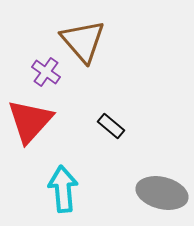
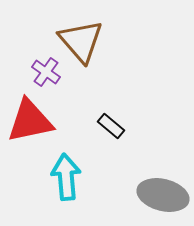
brown triangle: moved 2 px left
red triangle: rotated 36 degrees clockwise
cyan arrow: moved 3 px right, 12 px up
gray ellipse: moved 1 px right, 2 px down
